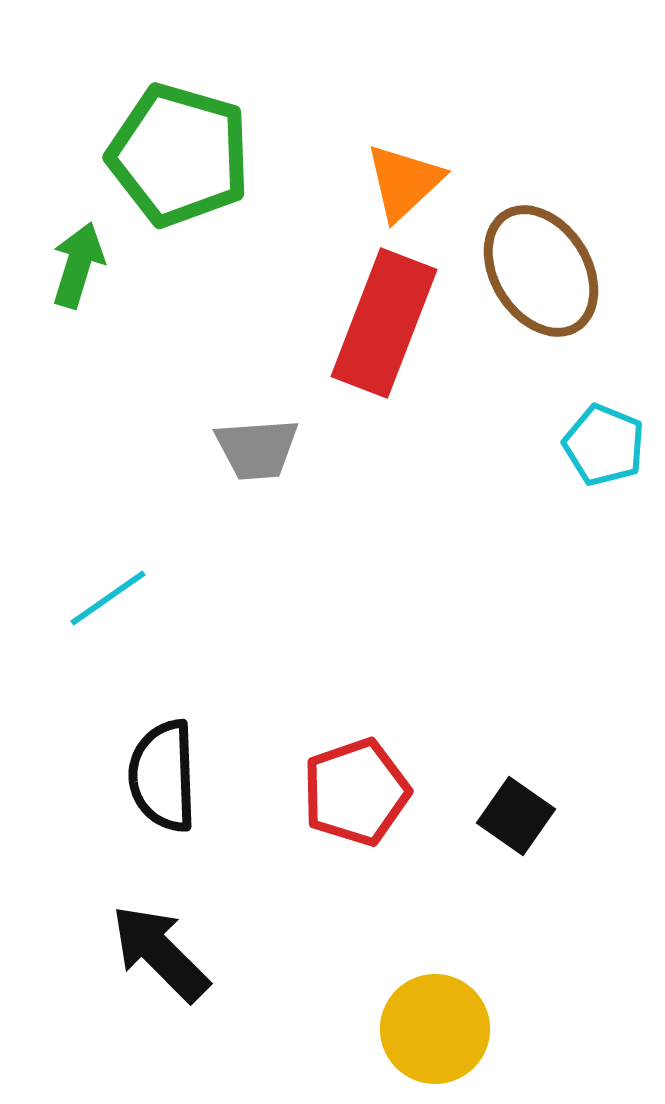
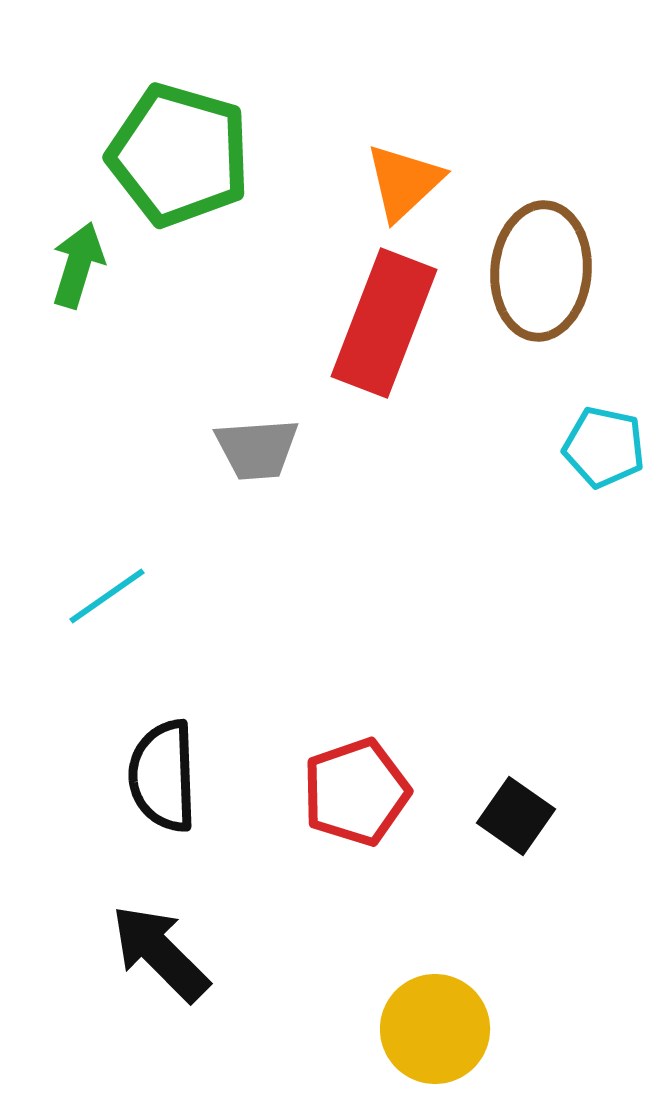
brown ellipse: rotated 37 degrees clockwise
cyan pentagon: moved 2 px down; rotated 10 degrees counterclockwise
cyan line: moved 1 px left, 2 px up
